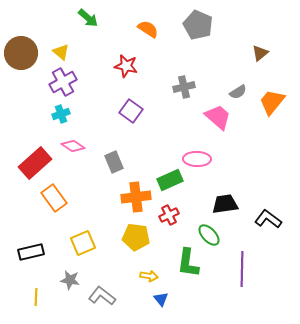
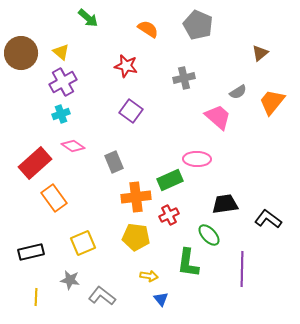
gray cross: moved 9 px up
